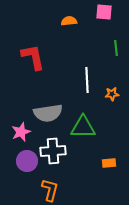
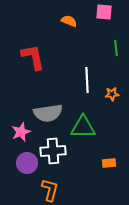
orange semicircle: rotated 28 degrees clockwise
purple circle: moved 2 px down
